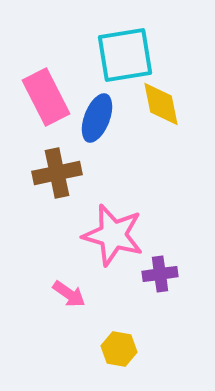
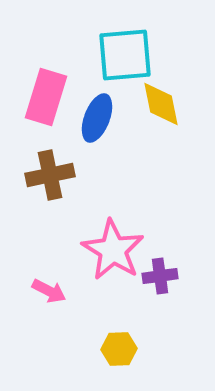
cyan square: rotated 4 degrees clockwise
pink rectangle: rotated 44 degrees clockwise
brown cross: moved 7 px left, 2 px down
pink star: moved 15 px down; rotated 16 degrees clockwise
purple cross: moved 2 px down
pink arrow: moved 20 px left, 3 px up; rotated 8 degrees counterclockwise
yellow hexagon: rotated 12 degrees counterclockwise
